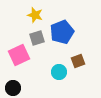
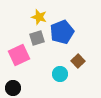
yellow star: moved 4 px right, 2 px down
brown square: rotated 24 degrees counterclockwise
cyan circle: moved 1 px right, 2 px down
